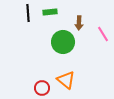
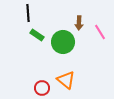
green rectangle: moved 13 px left, 23 px down; rotated 40 degrees clockwise
pink line: moved 3 px left, 2 px up
